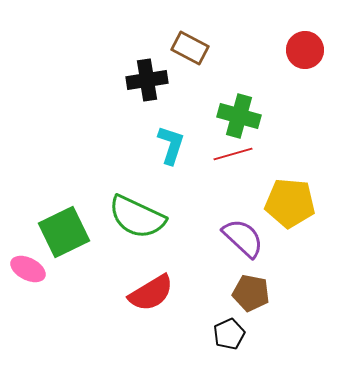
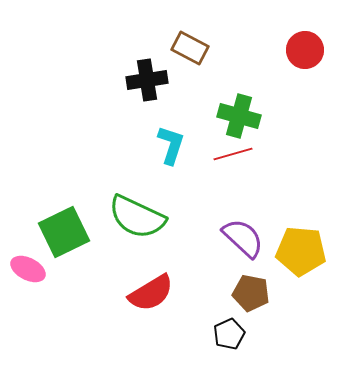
yellow pentagon: moved 11 px right, 48 px down
